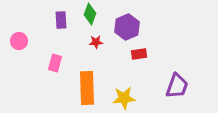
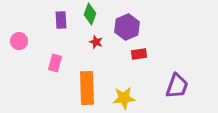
red star: rotated 24 degrees clockwise
